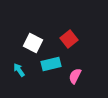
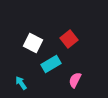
cyan rectangle: rotated 18 degrees counterclockwise
cyan arrow: moved 2 px right, 13 px down
pink semicircle: moved 4 px down
